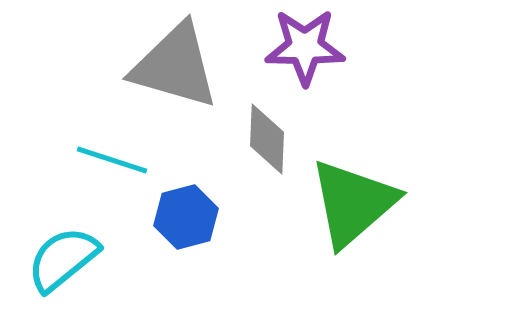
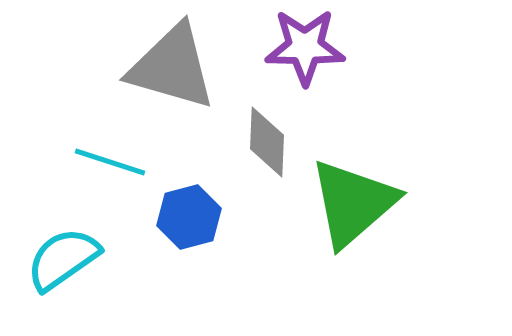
gray triangle: moved 3 px left, 1 px down
gray diamond: moved 3 px down
cyan line: moved 2 px left, 2 px down
blue hexagon: moved 3 px right
cyan semicircle: rotated 4 degrees clockwise
